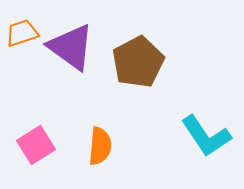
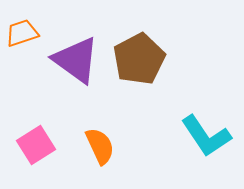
purple triangle: moved 5 px right, 13 px down
brown pentagon: moved 1 px right, 3 px up
orange semicircle: rotated 30 degrees counterclockwise
